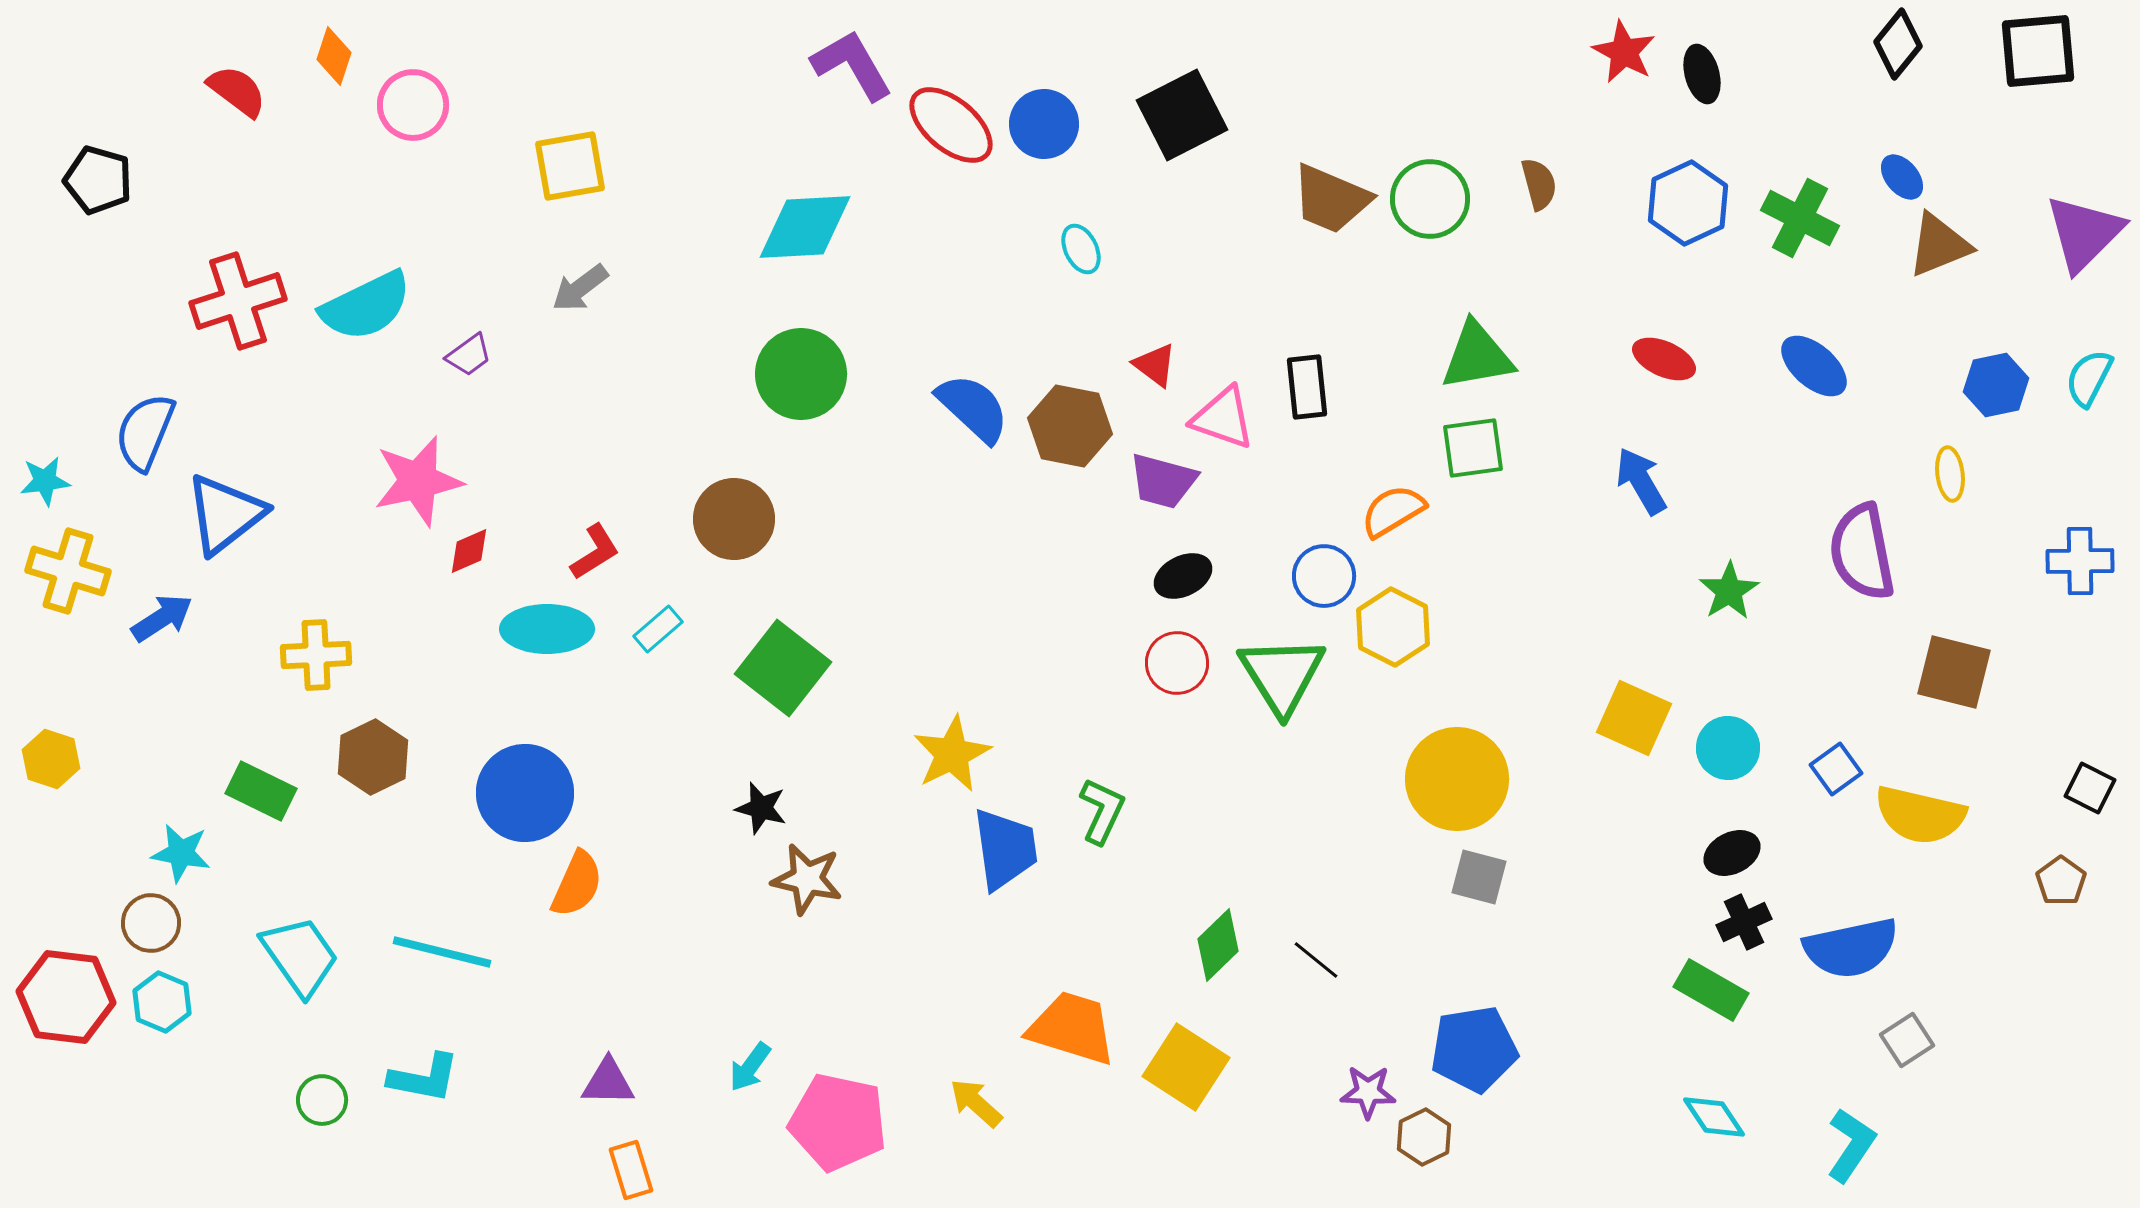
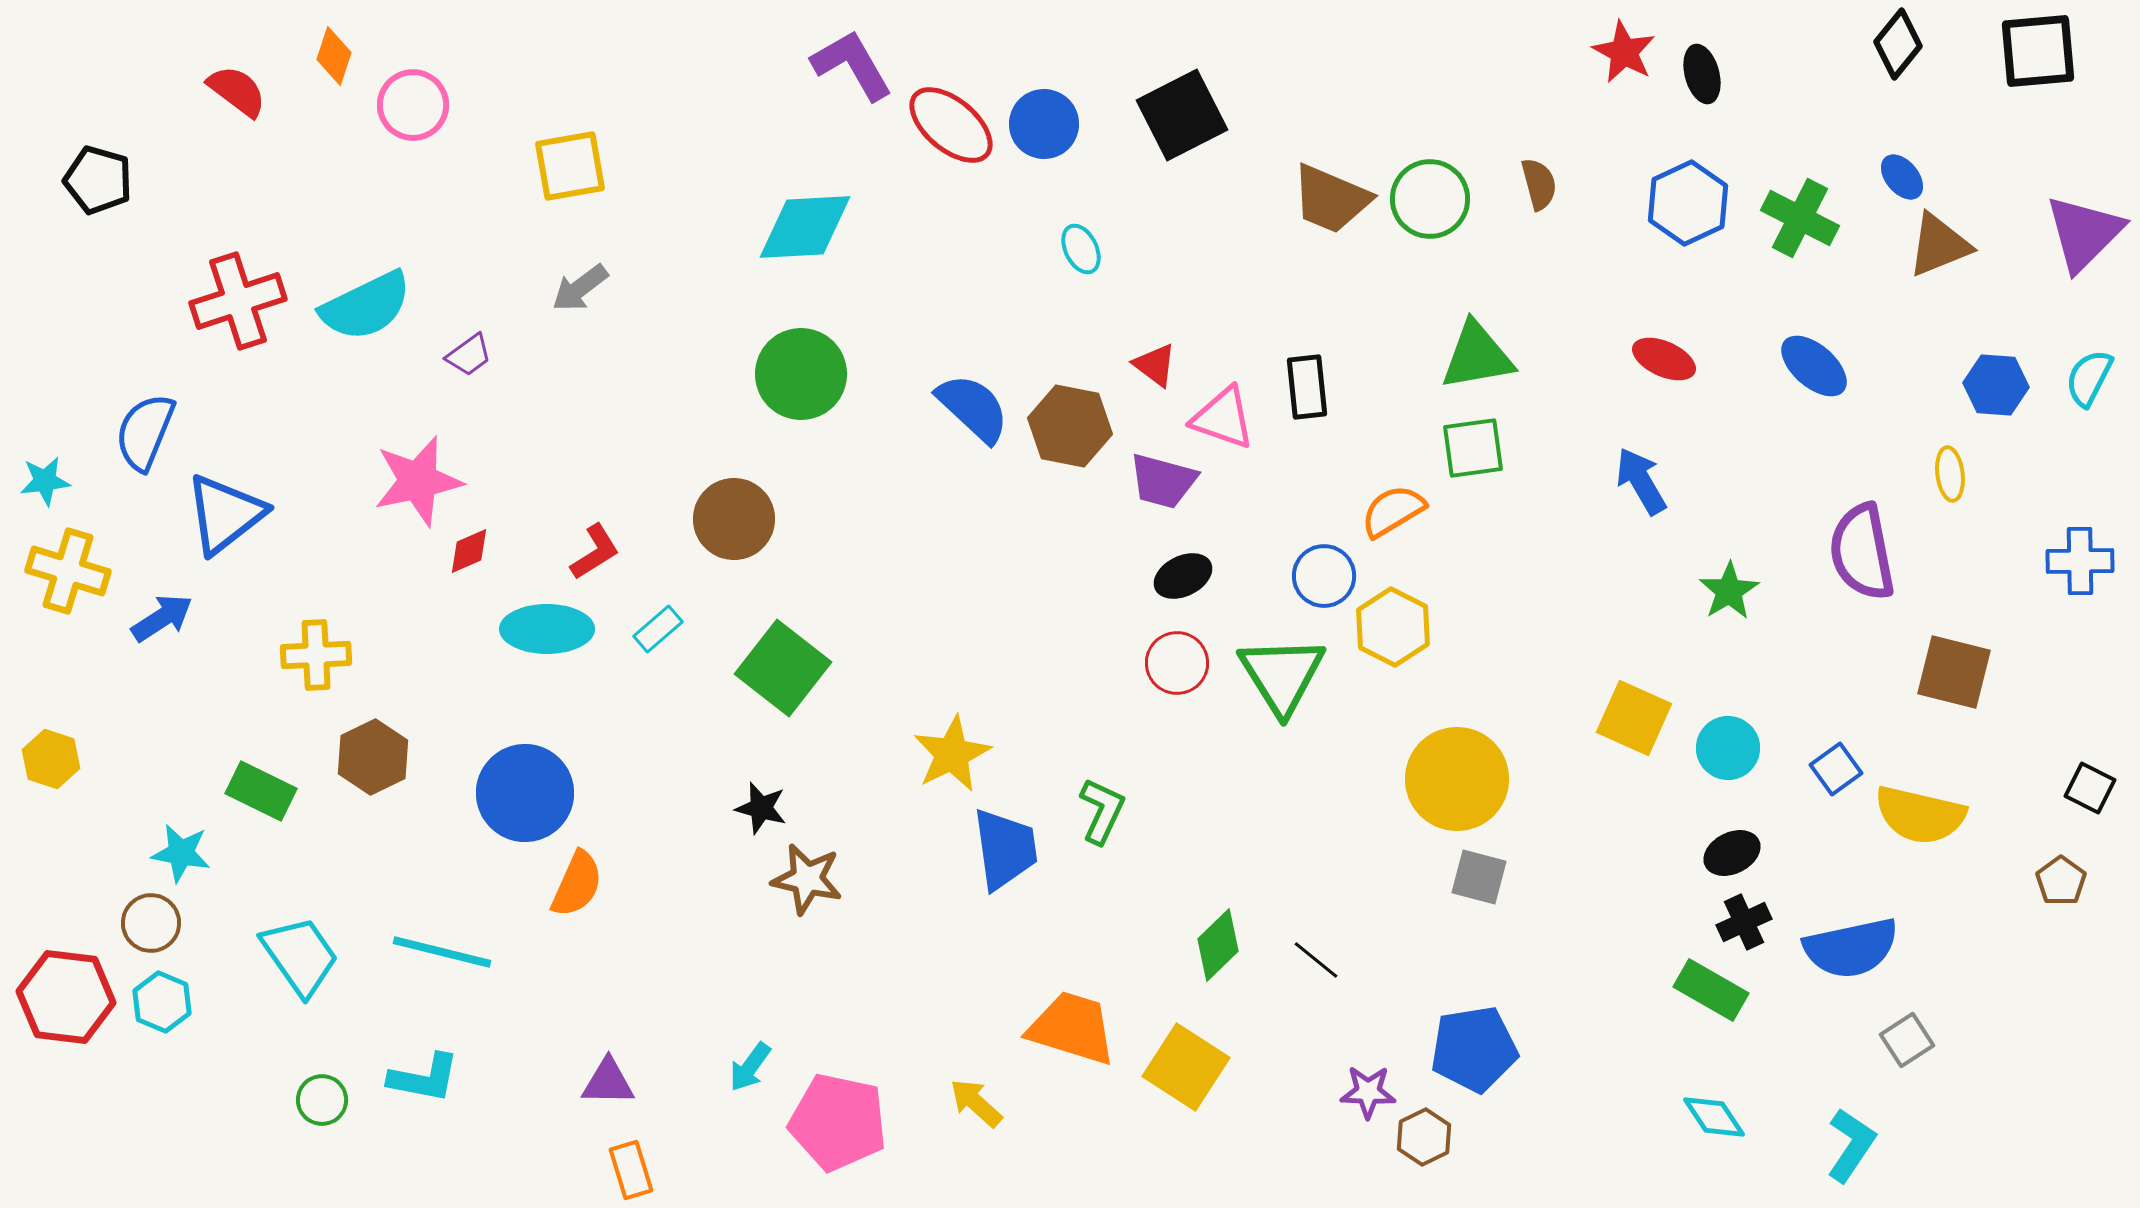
blue hexagon at (1996, 385): rotated 16 degrees clockwise
